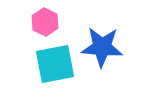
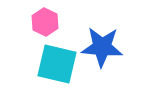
cyan square: moved 2 px right; rotated 24 degrees clockwise
